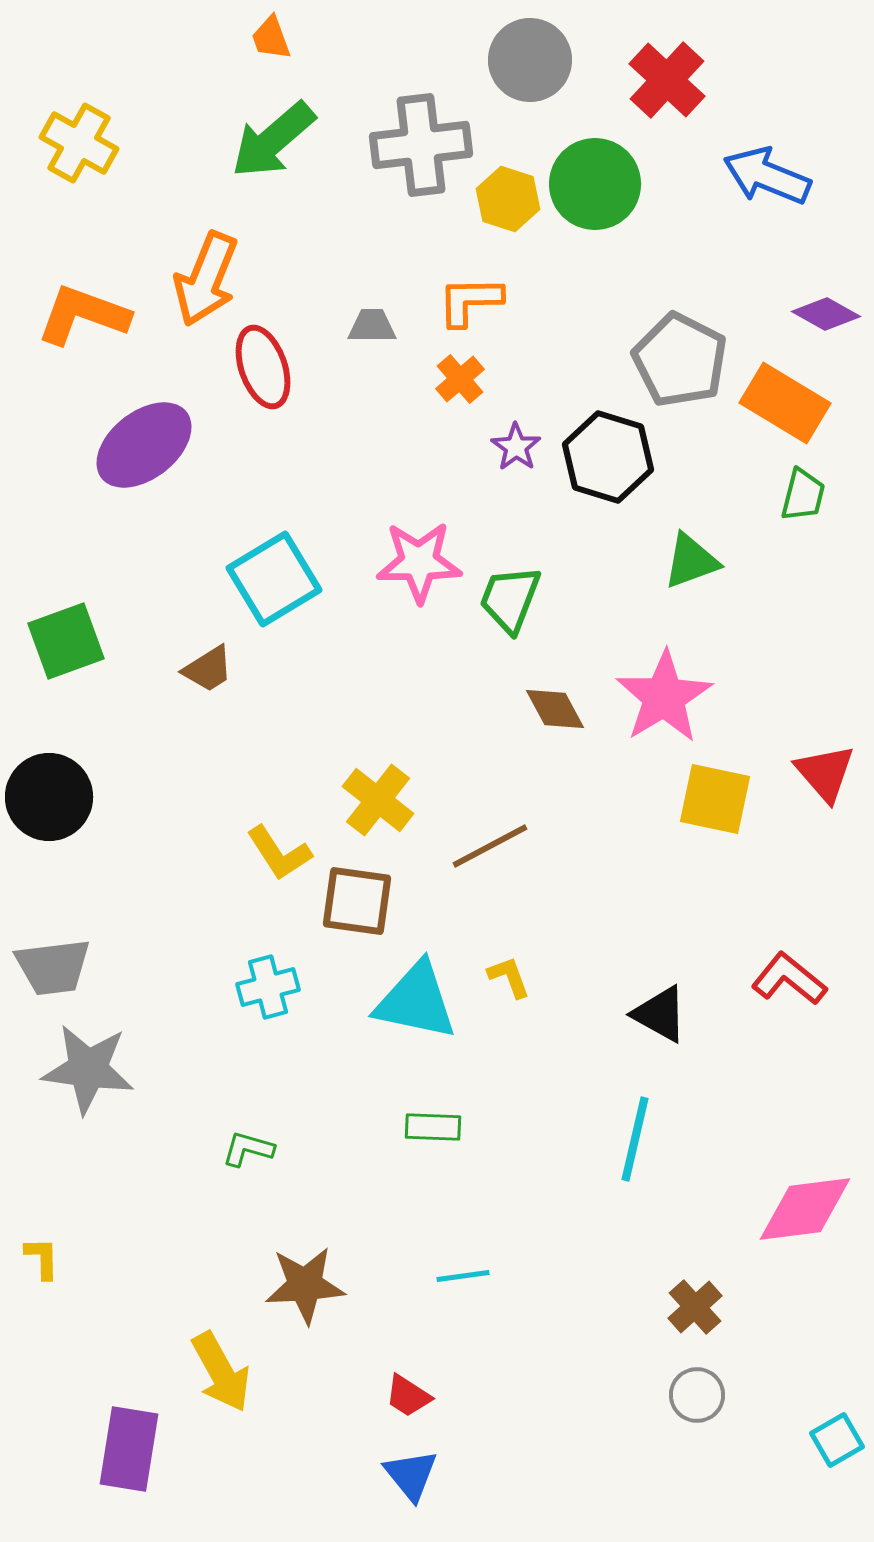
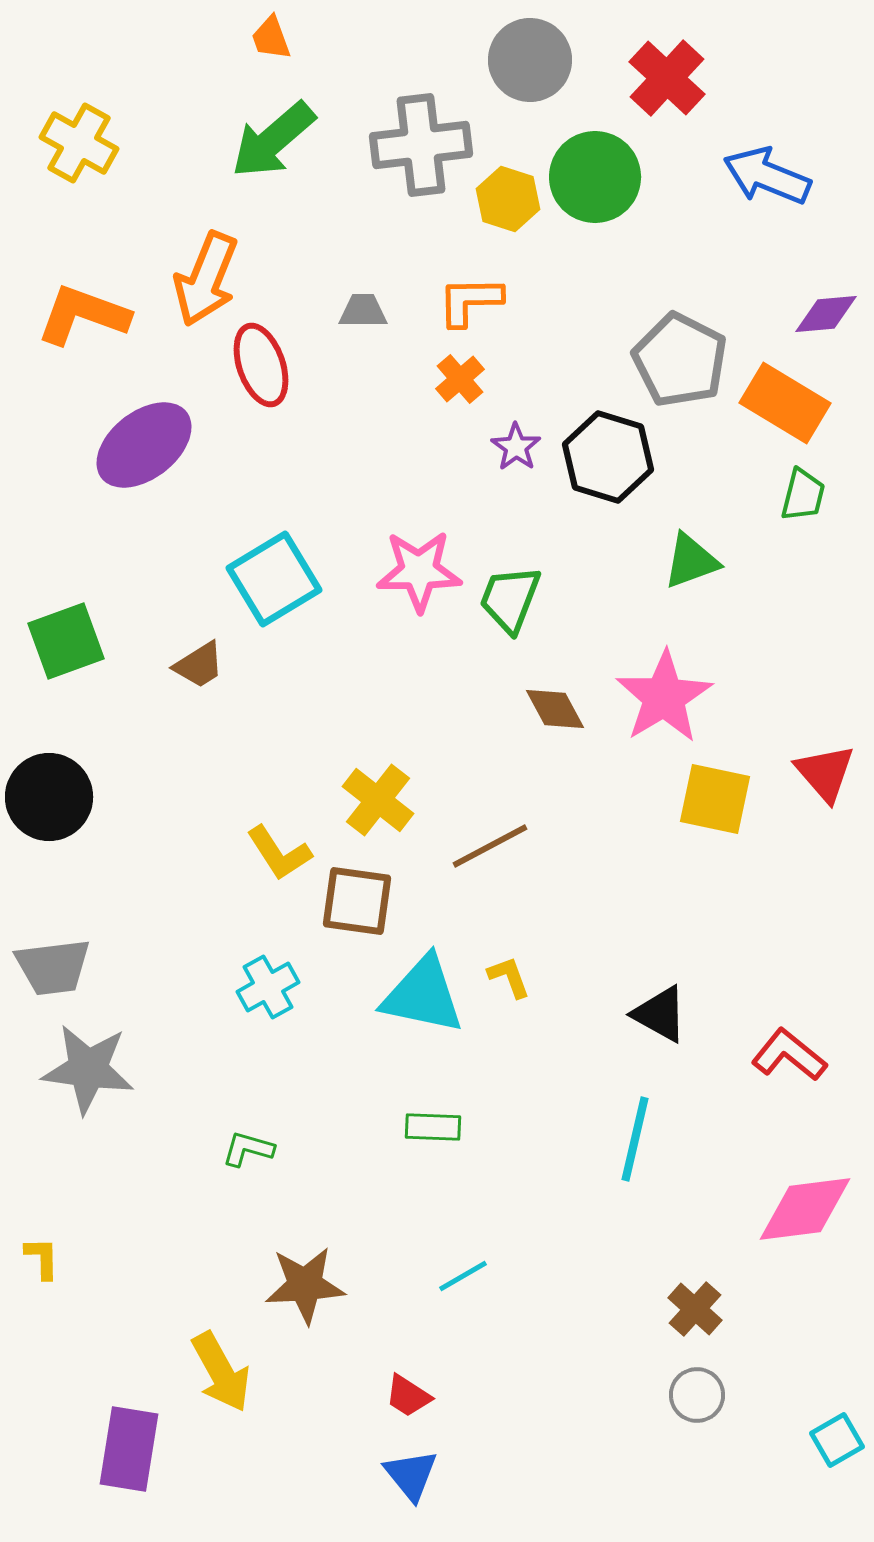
red cross at (667, 80): moved 2 px up
green circle at (595, 184): moved 7 px up
purple diamond at (826, 314): rotated 34 degrees counterclockwise
gray trapezoid at (372, 326): moved 9 px left, 15 px up
red ellipse at (263, 367): moved 2 px left, 2 px up
pink star at (419, 562): moved 9 px down
brown trapezoid at (208, 669): moved 9 px left, 4 px up
red L-shape at (789, 979): moved 76 px down
cyan cross at (268, 987): rotated 14 degrees counterclockwise
cyan triangle at (416, 1001): moved 7 px right, 6 px up
cyan line at (463, 1276): rotated 22 degrees counterclockwise
brown cross at (695, 1307): moved 2 px down; rotated 6 degrees counterclockwise
